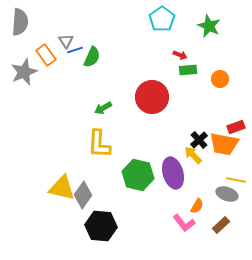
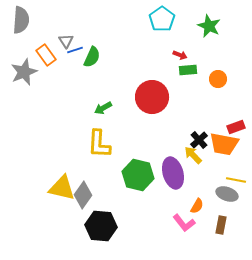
gray semicircle: moved 1 px right, 2 px up
orange circle: moved 2 px left
brown rectangle: rotated 36 degrees counterclockwise
